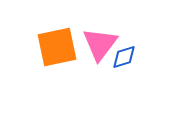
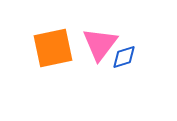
orange square: moved 4 px left, 1 px down
